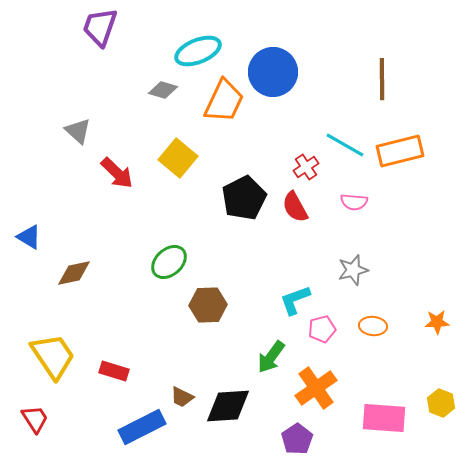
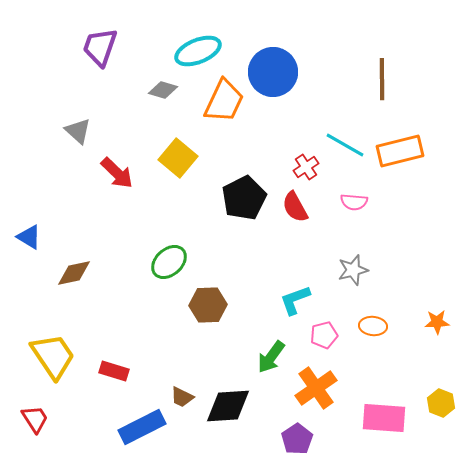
purple trapezoid: moved 20 px down
pink pentagon: moved 2 px right, 6 px down
